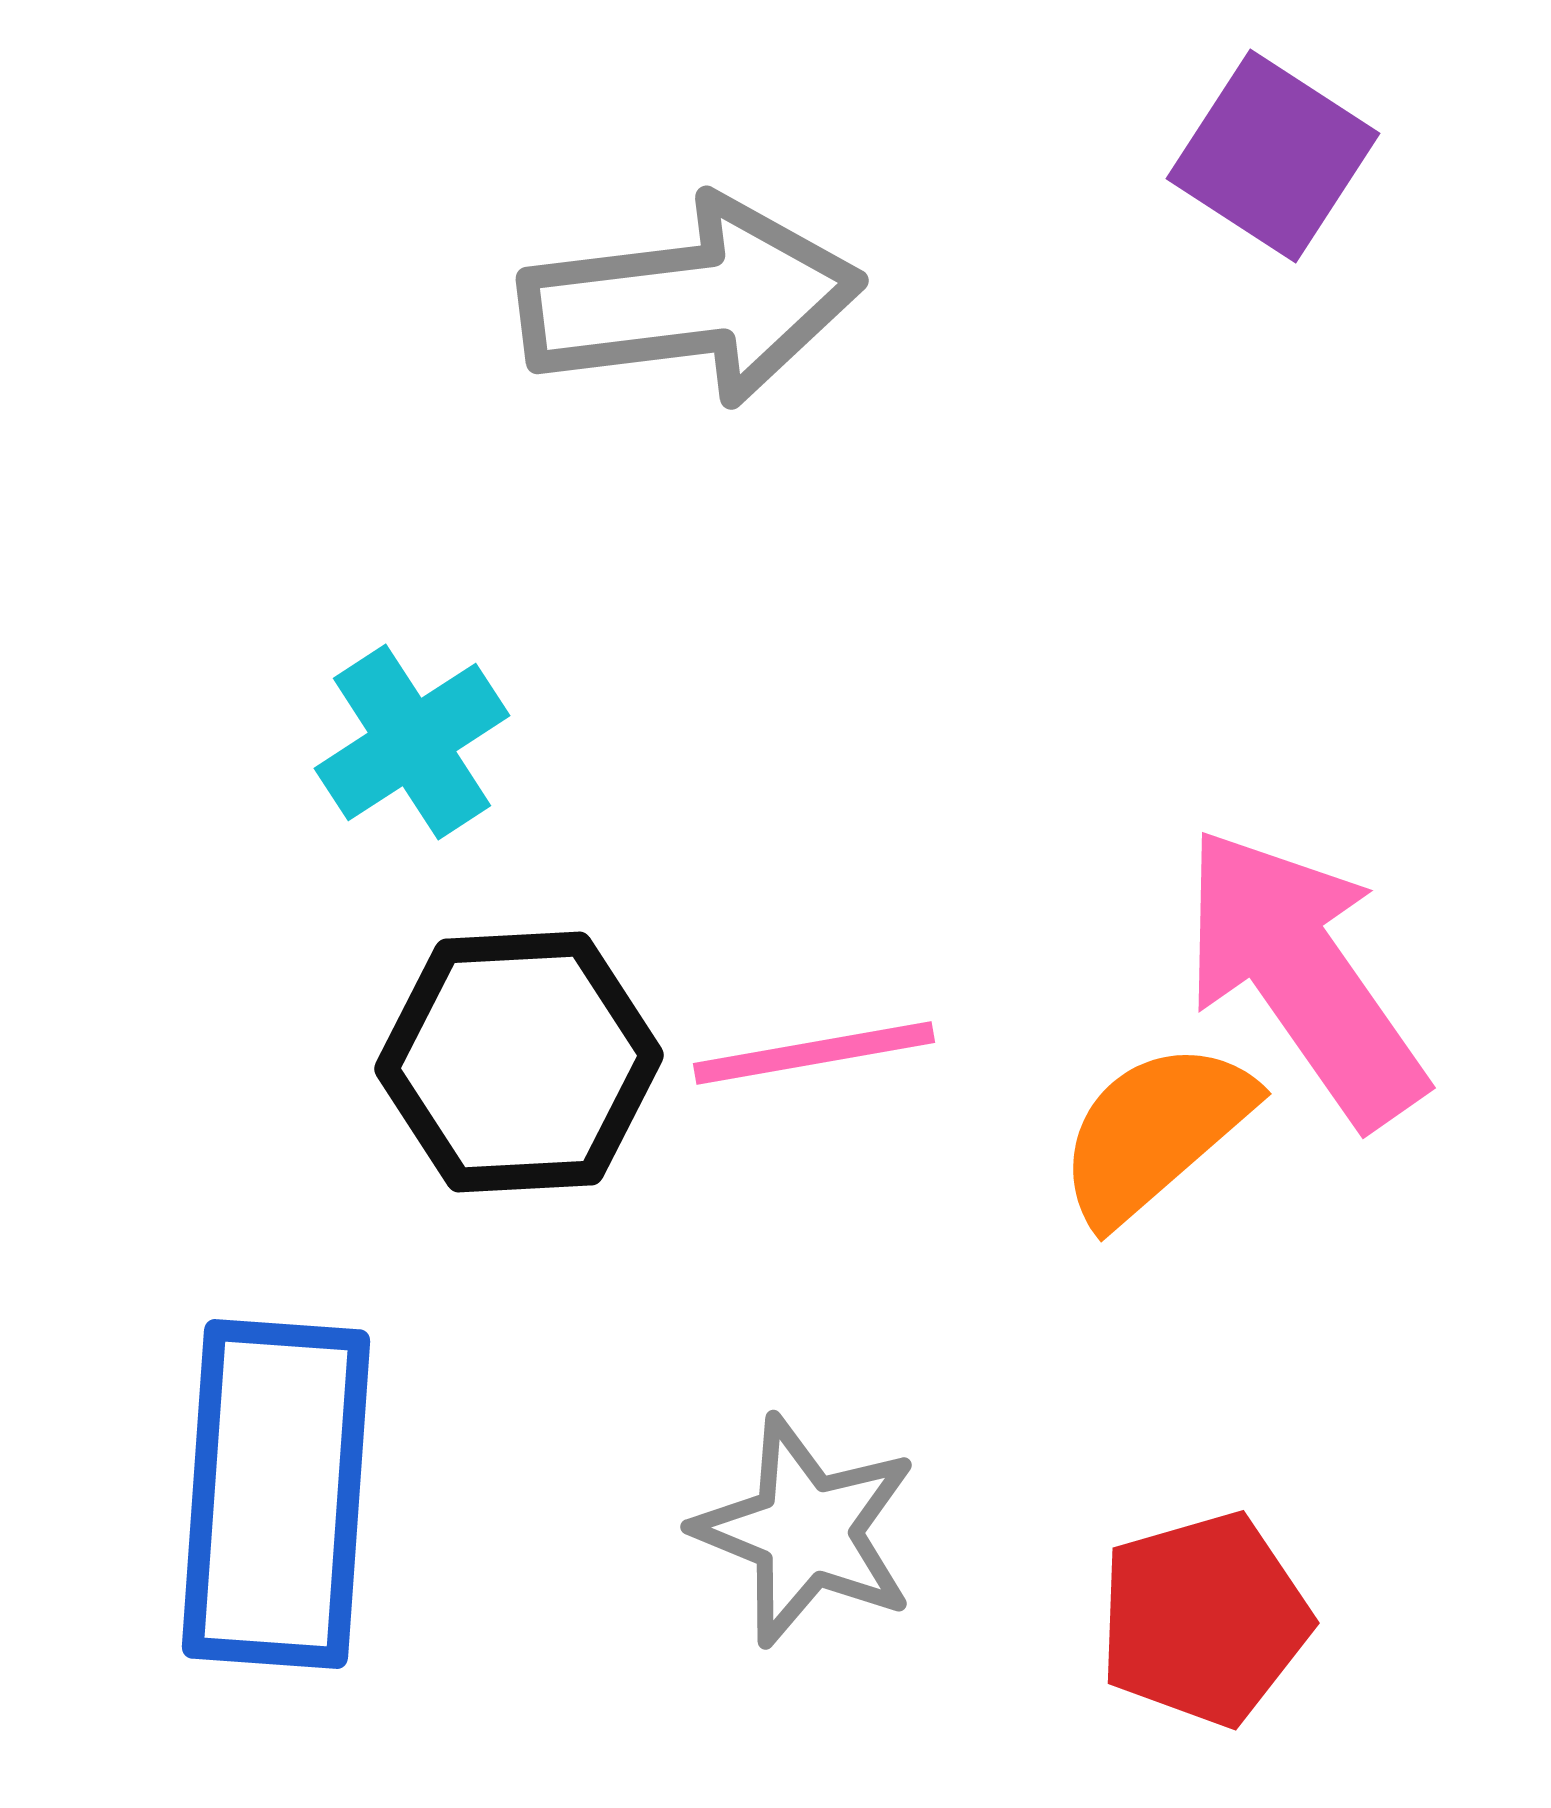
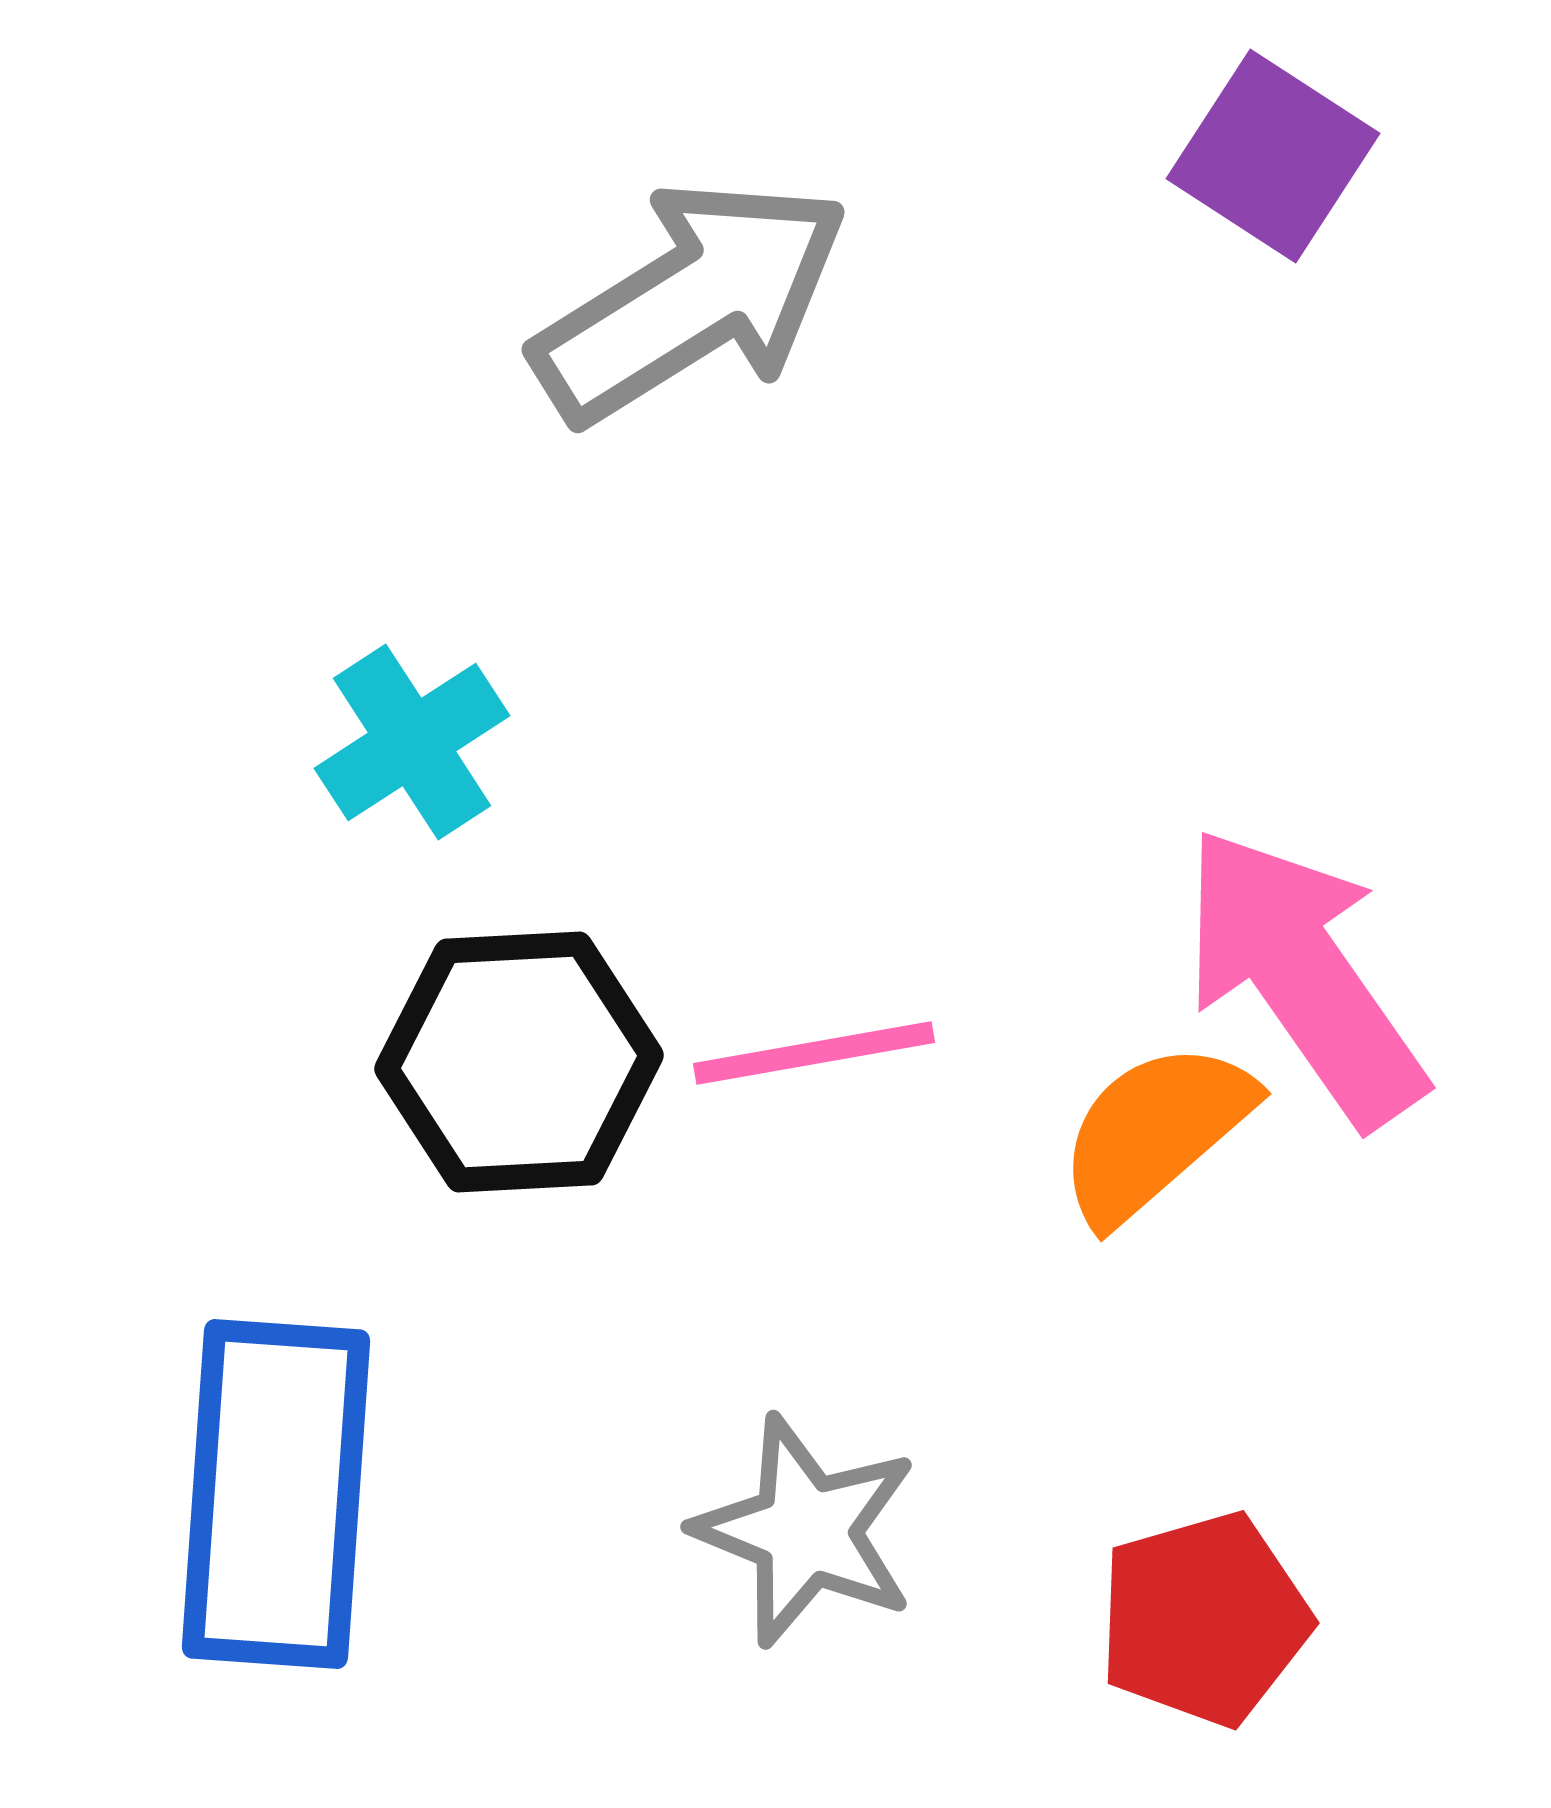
gray arrow: rotated 25 degrees counterclockwise
